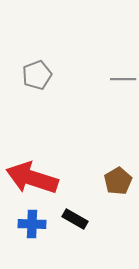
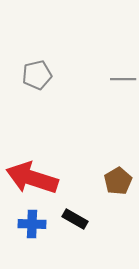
gray pentagon: rotated 8 degrees clockwise
